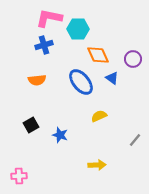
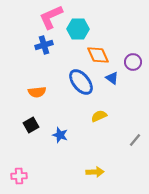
pink L-shape: moved 2 px right, 1 px up; rotated 36 degrees counterclockwise
purple circle: moved 3 px down
orange semicircle: moved 12 px down
yellow arrow: moved 2 px left, 7 px down
